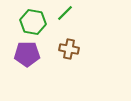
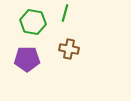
green line: rotated 30 degrees counterclockwise
purple pentagon: moved 5 px down
